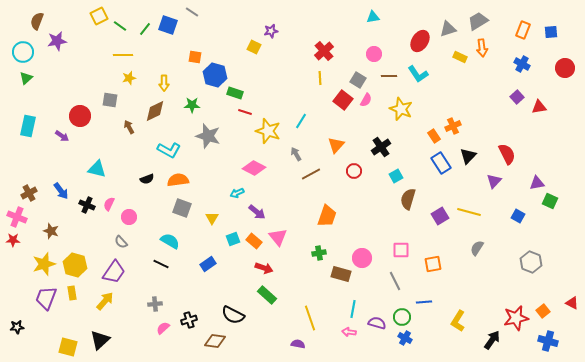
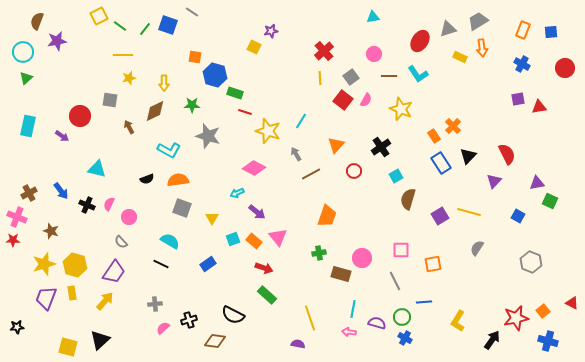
gray square at (358, 80): moved 7 px left, 3 px up; rotated 21 degrees clockwise
purple square at (517, 97): moved 1 px right, 2 px down; rotated 32 degrees clockwise
orange cross at (453, 126): rotated 21 degrees counterclockwise
